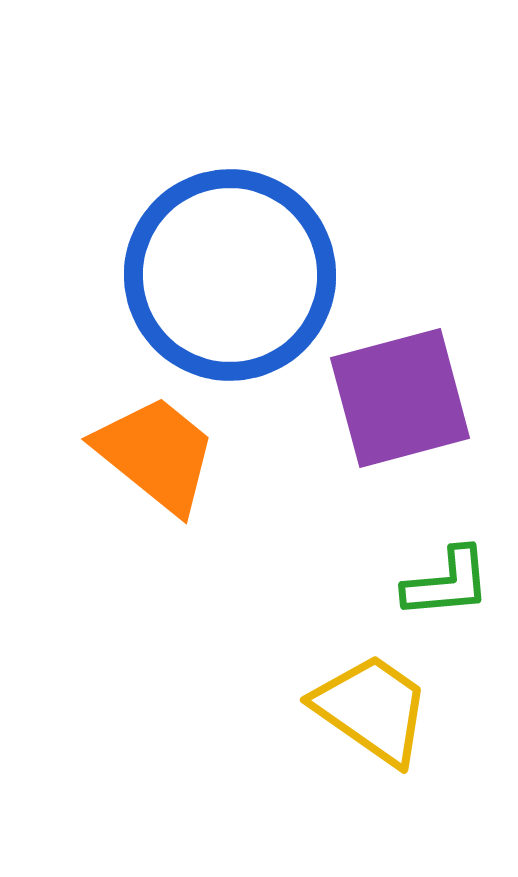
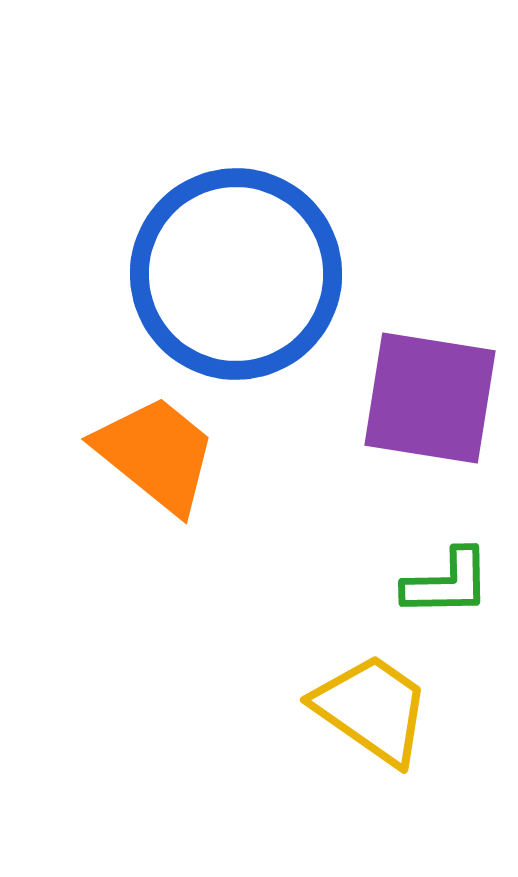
blue circle: moved 6 px right, 1 px up
purple square: moved 30 px right; rotated 24 degrees clockwise
green L-shape: rotated 4 degrees clockwise
